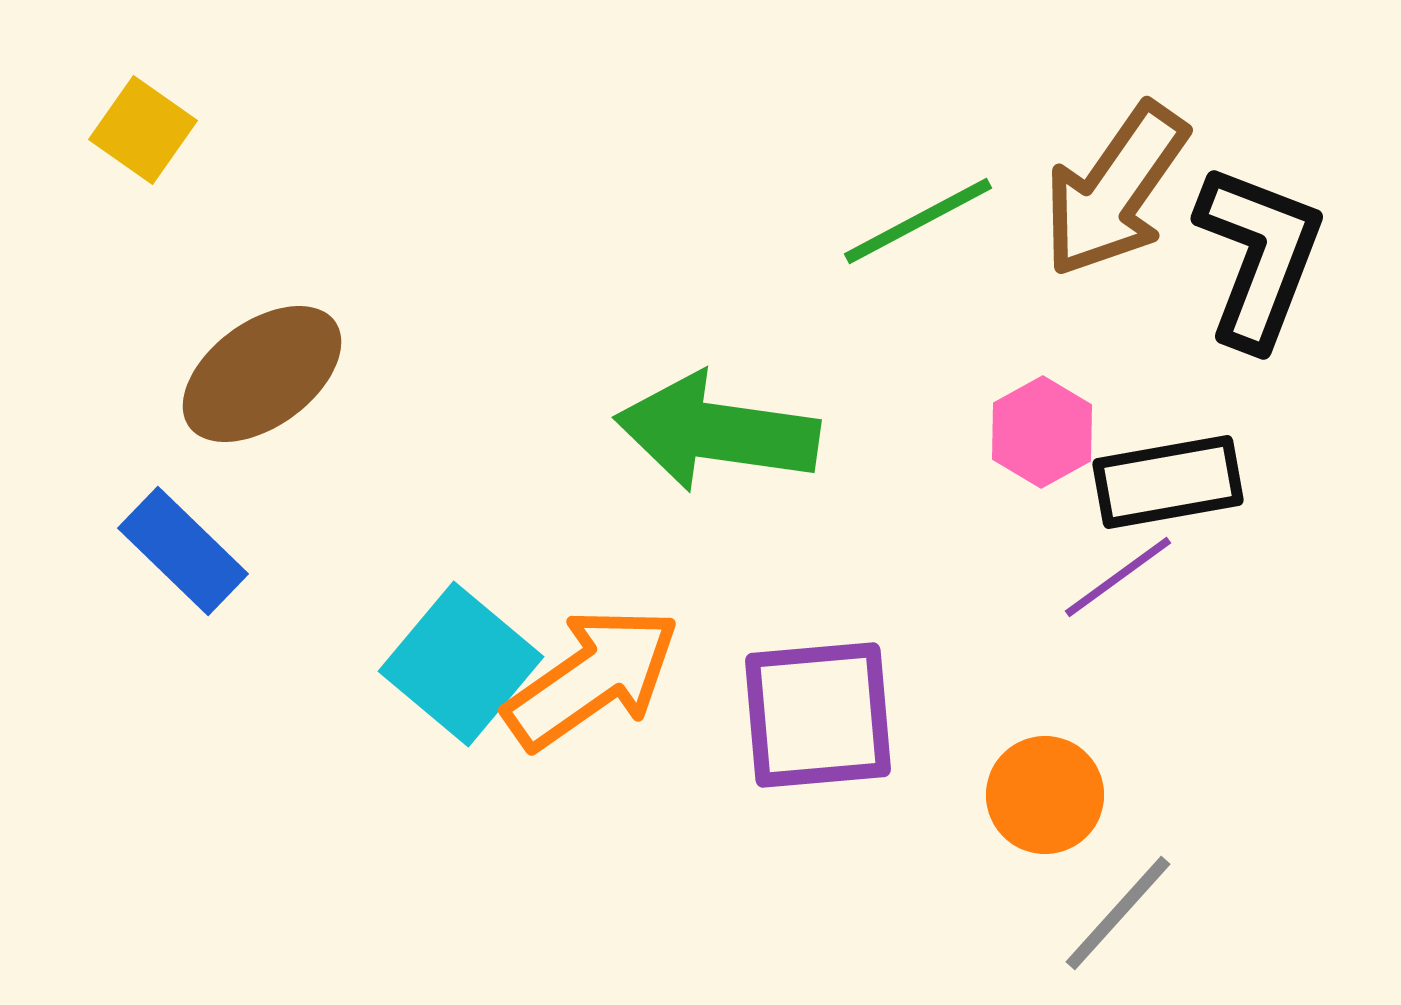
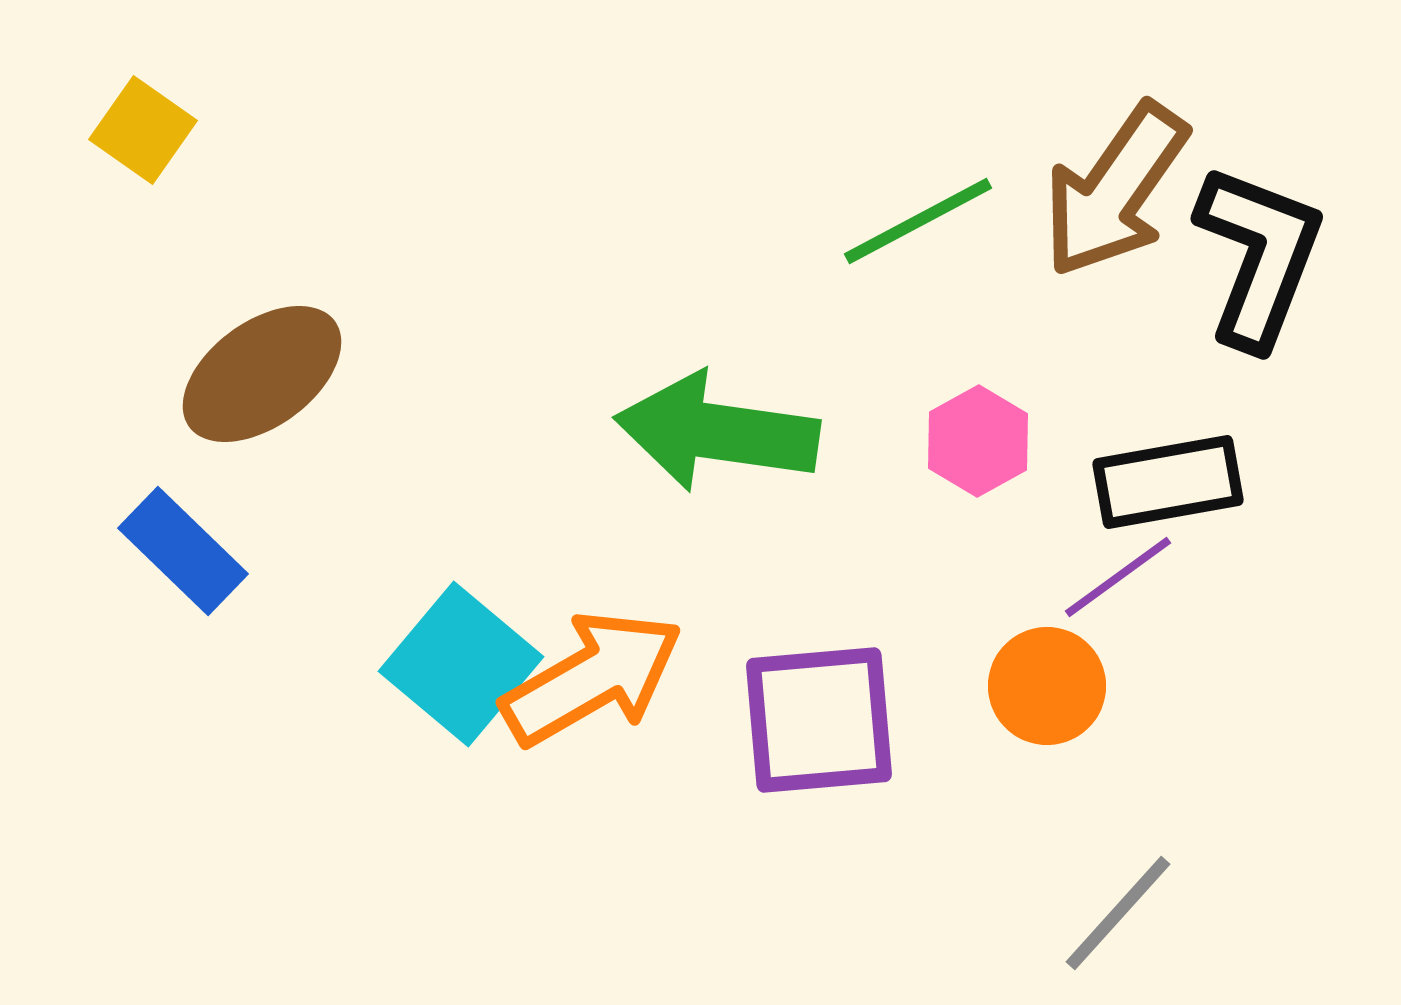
pink hexagon: moved 64 px left, 9 px down
orange arrow: rotated 5 degrees clockwise
purple square: moved 1 px right, 5 px down
orange circle: moved 2 px right, 109 px up
